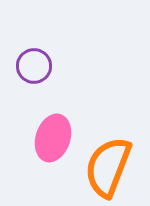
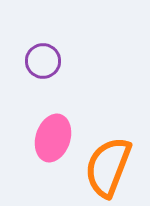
purple circle: moved 9 px right, 5 px up
